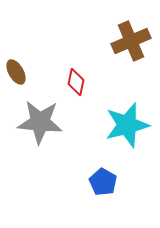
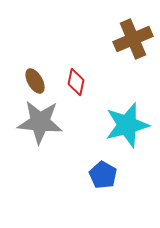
brown cross: moved 2 px right, 2 px up
brown ellipse: moved 19 px right, 9 px down
blue pentagon: moved 7 px up
